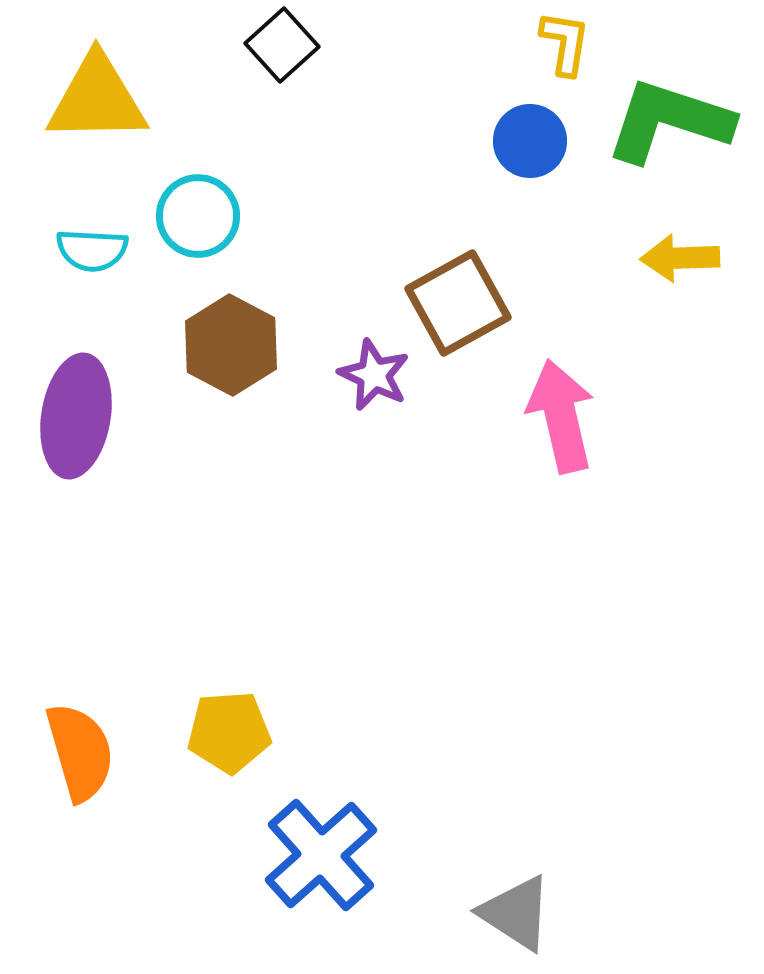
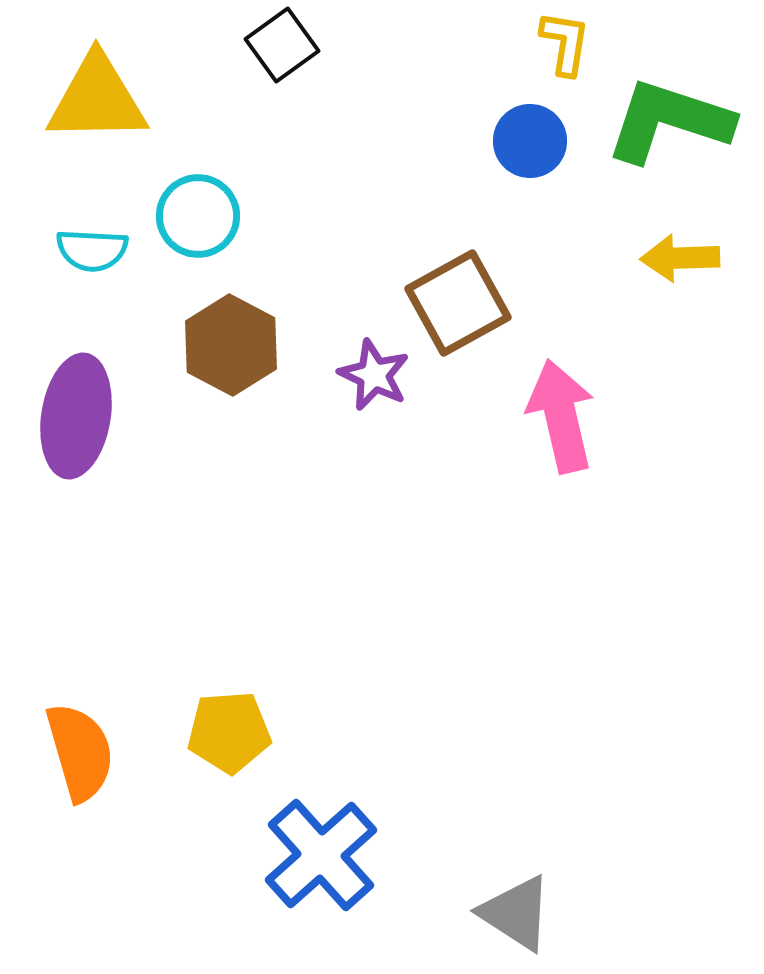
black square: rotated 6 degrees clockwise
